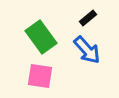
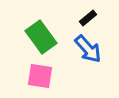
blue arrow: moved 1 px right, 1 px up
